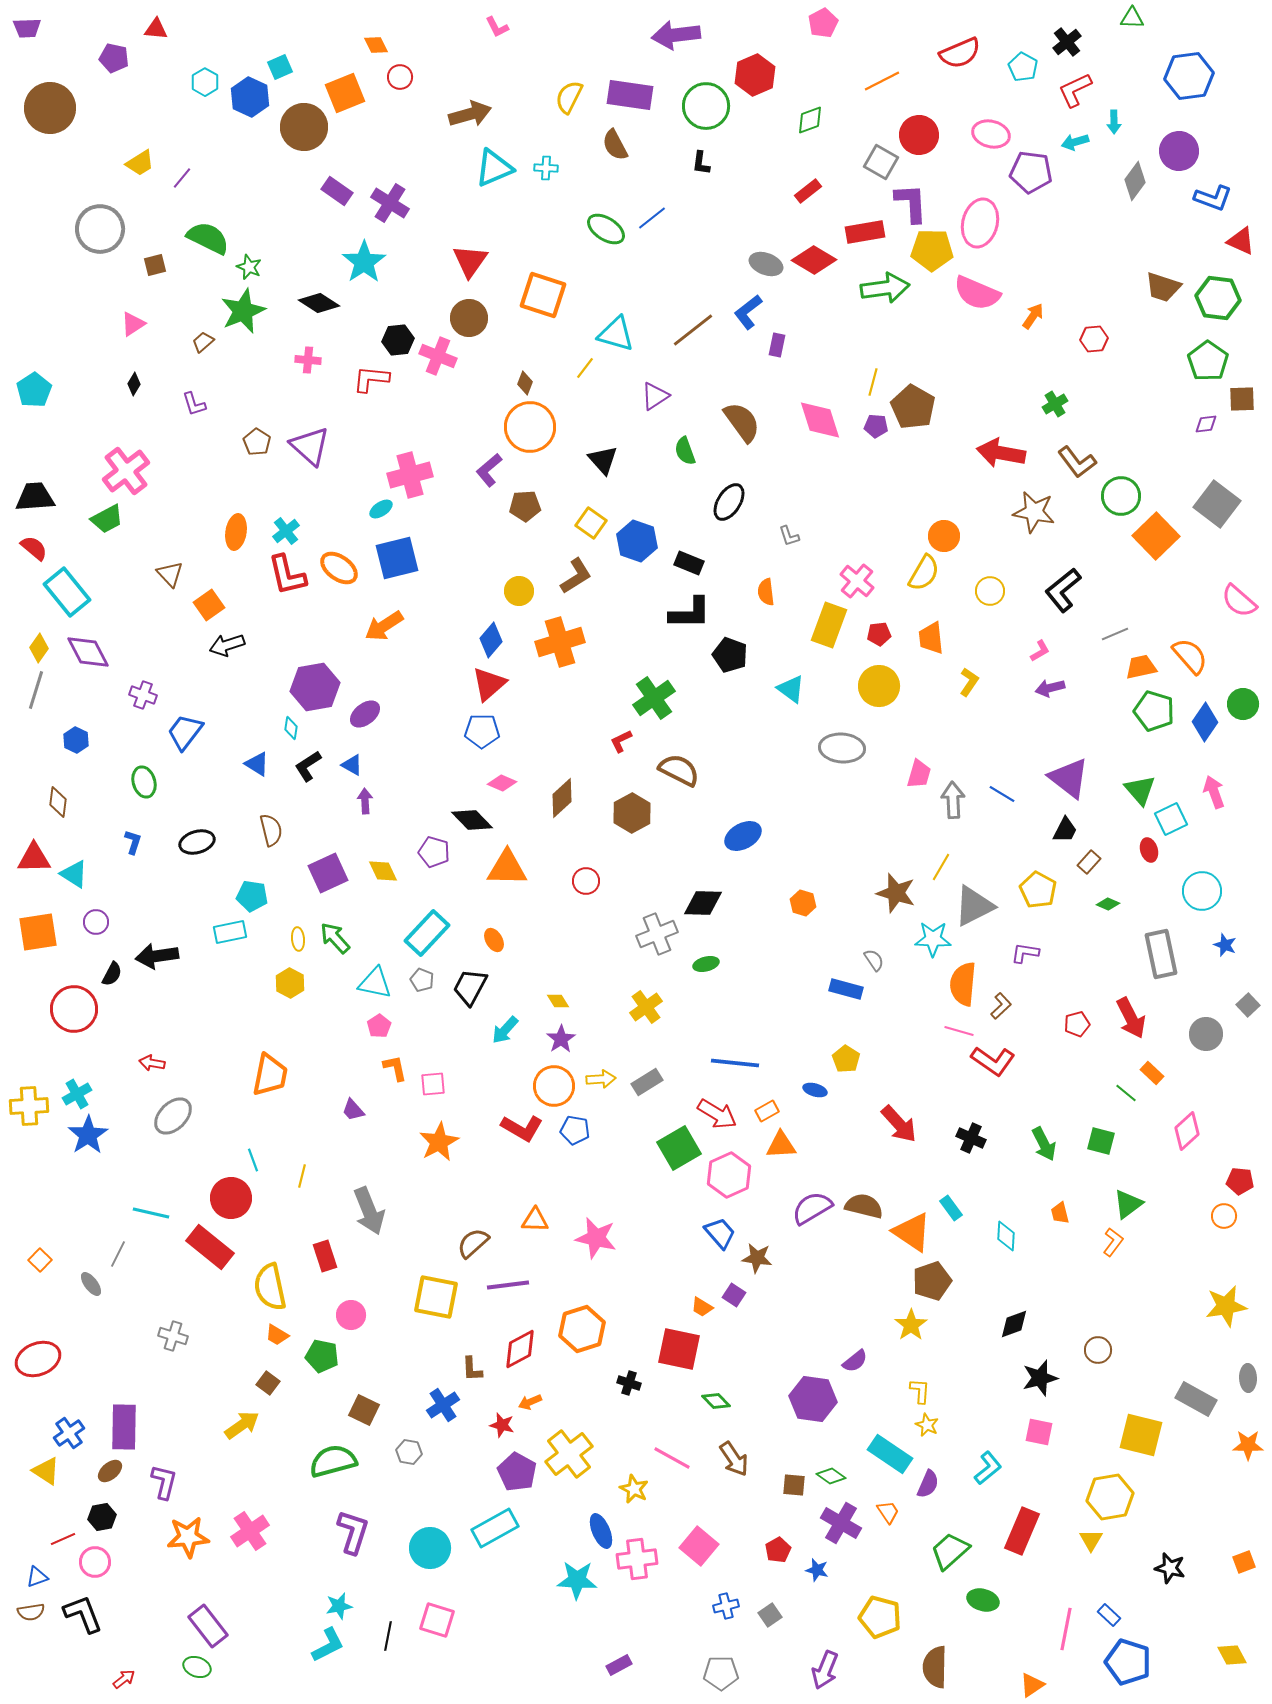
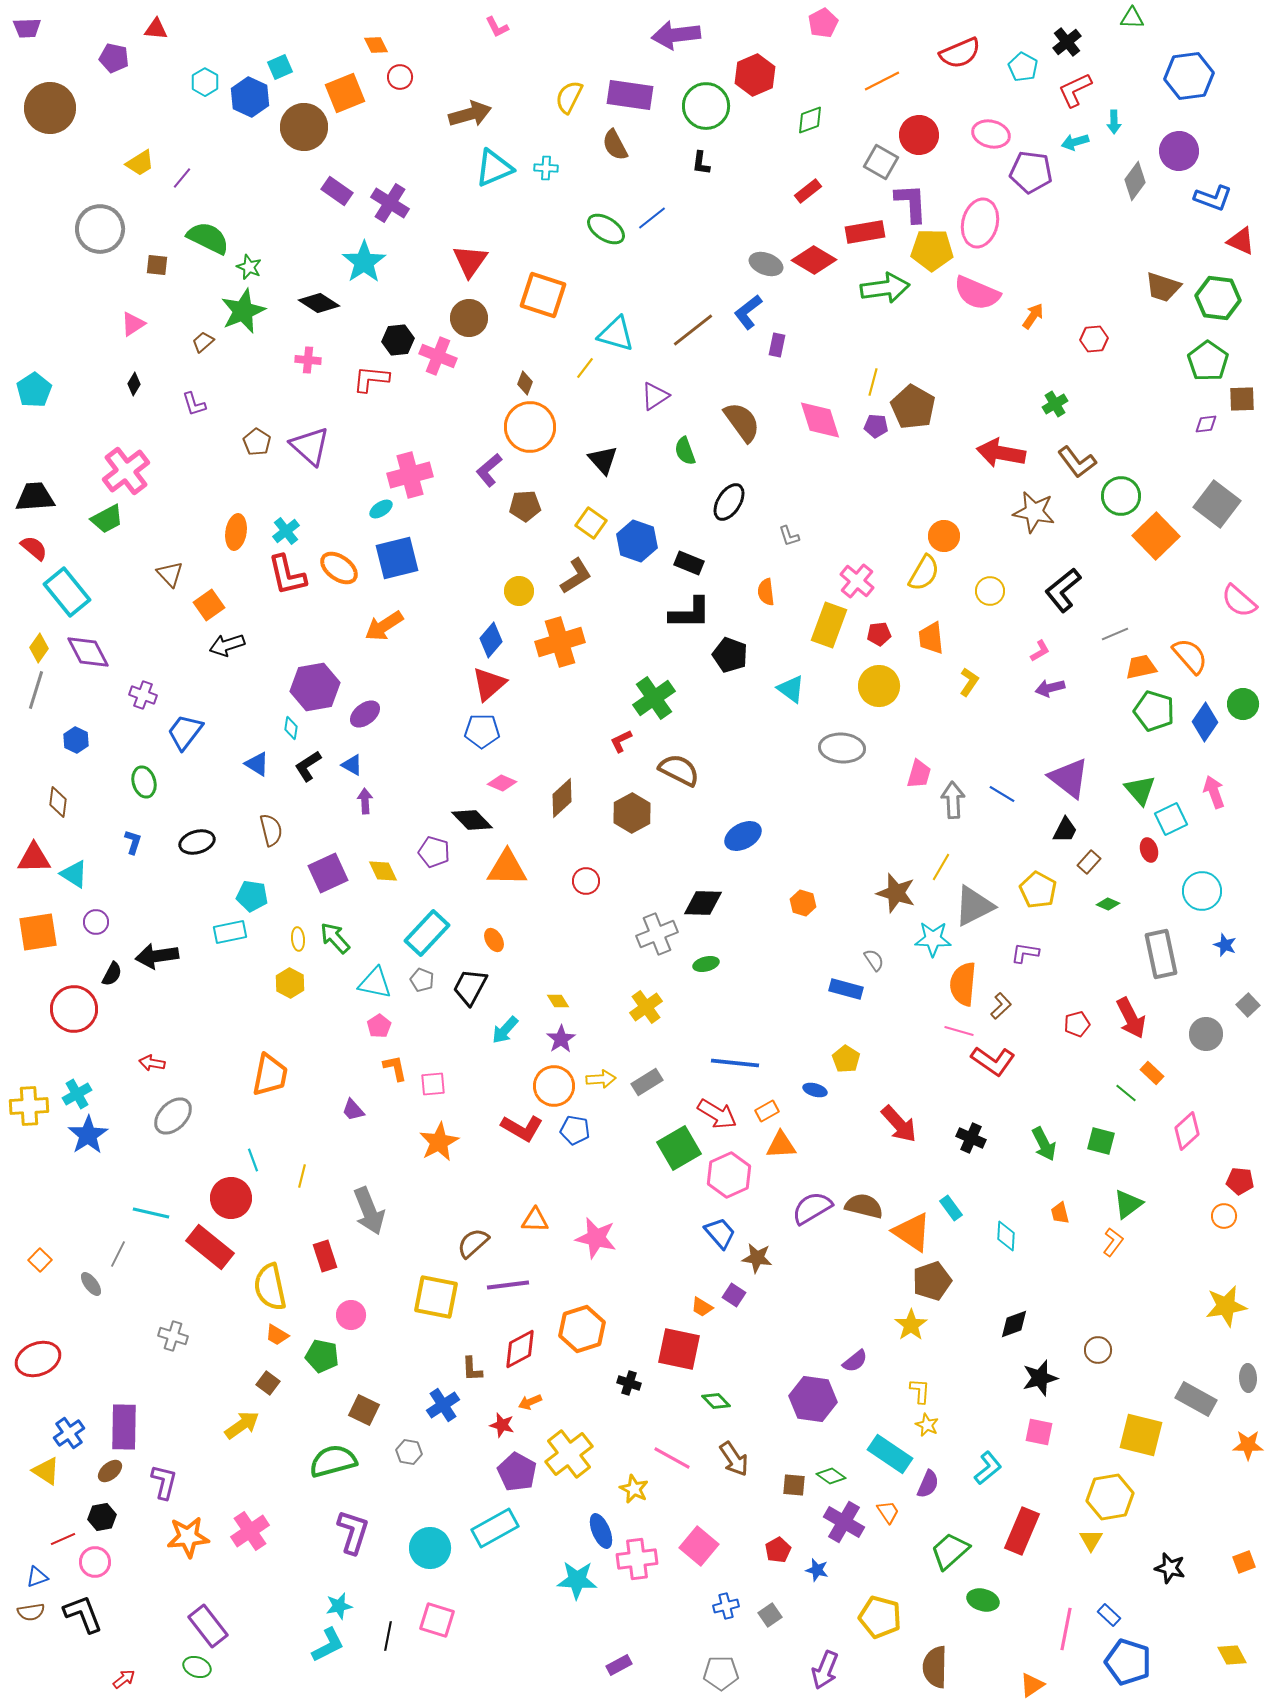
brown square at (155, 265): moved 2 px right; rotated 20 degrees clockwise
purple cross at (841, 1523): moved 3 px right, 1 px up
